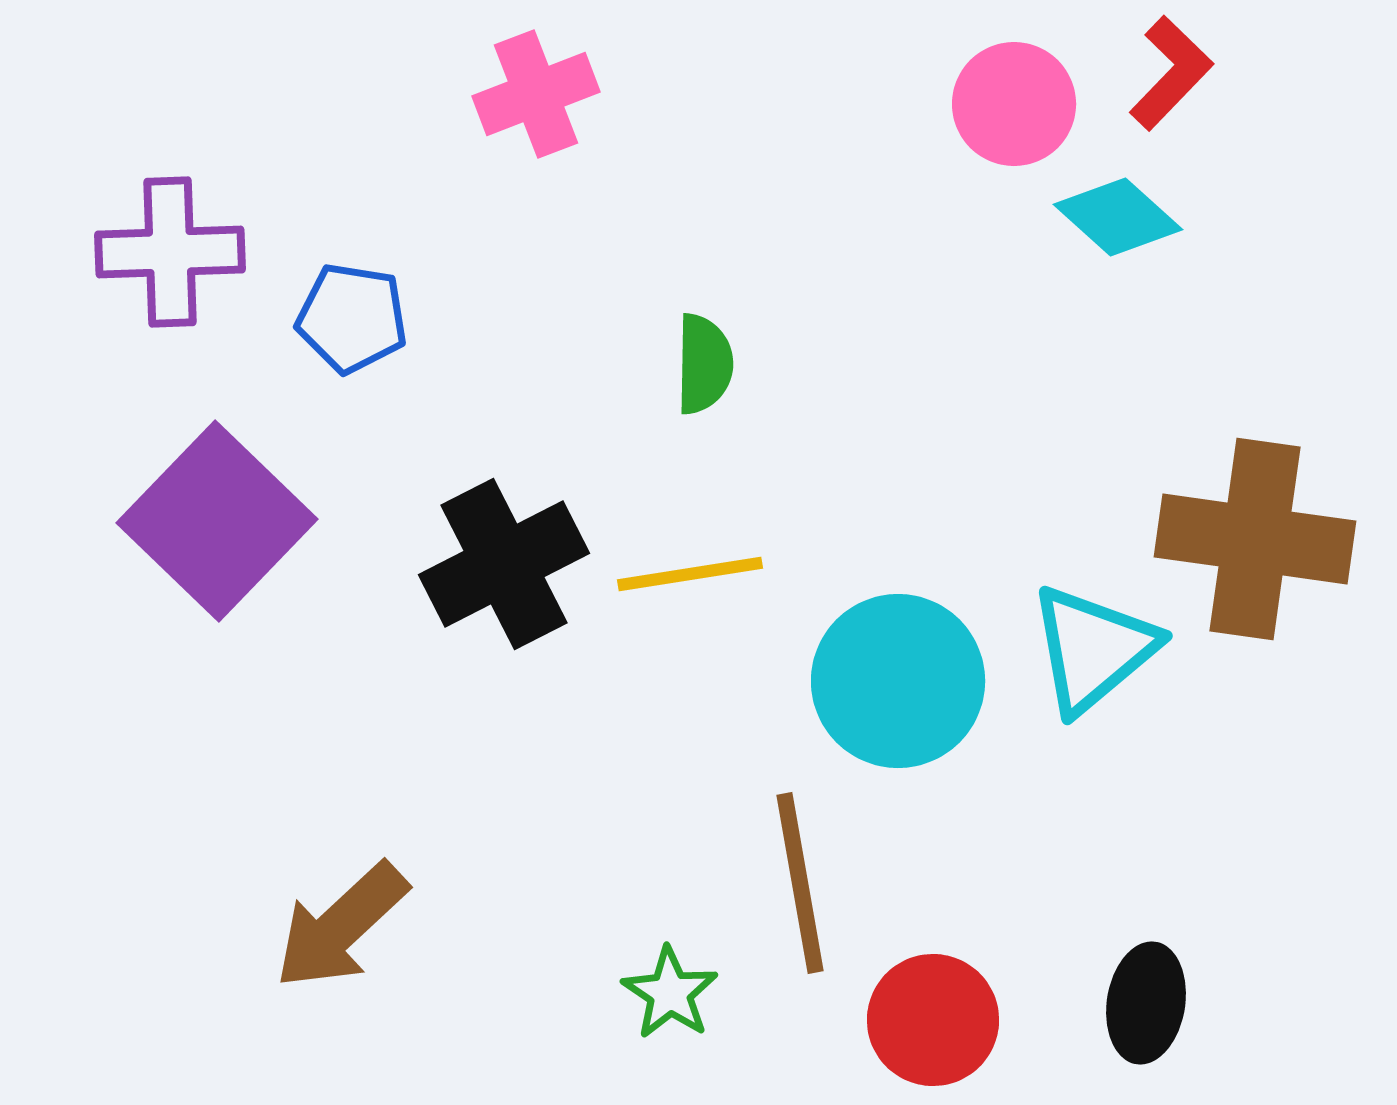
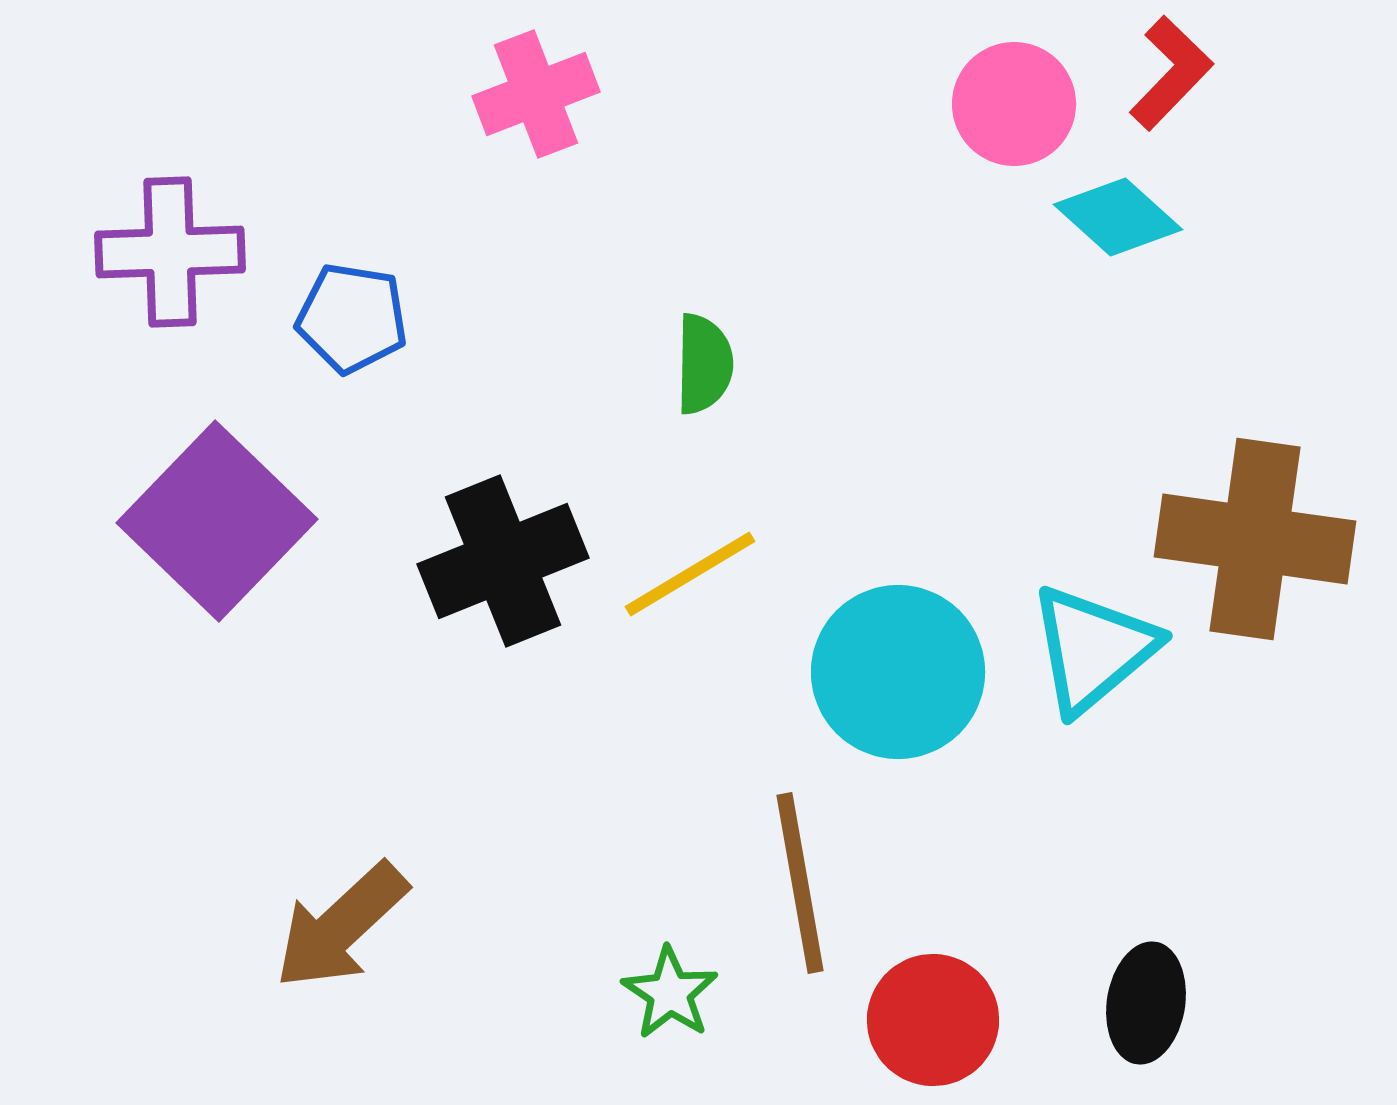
black cross: moved 1 px left, 3 px up; rotated 5 degrees clockwise
yellow line: rotated 22 degrees counterclockwise
cyan circle: moved 9 px up
